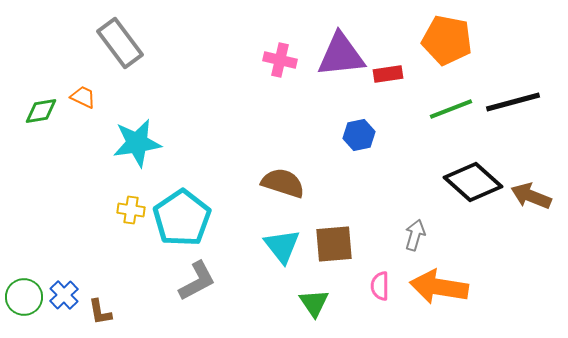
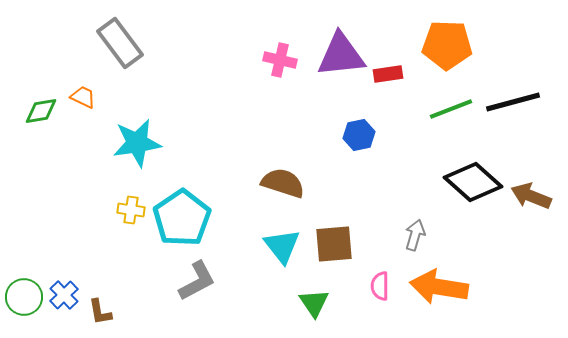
orange pentagon: moved 5 px down; rotated 9 degrees counterclockwise
